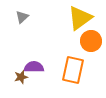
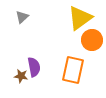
orange circle: moved 1 px right, 1 px up
purple semicircle: rotated 78 degrees clockwise
brown star: moved 1 px up; rotated 24 degrees clockwise
